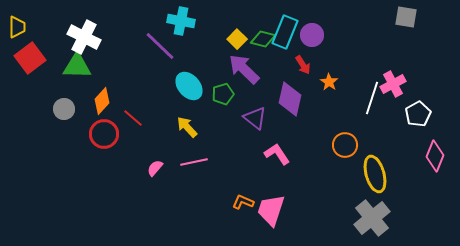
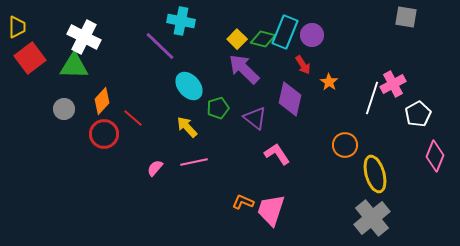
green triangle: moved 3 px left
green pentagon: moved 5 px left, 14 px down
